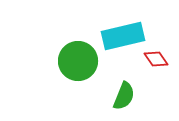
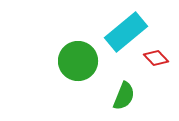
cyan rectangle: moved 3 px right, 4 px up; rotated 27 degrees counterclockwise
red diamond: moved 1 px up; rotated 10 degrees counterclockwise
